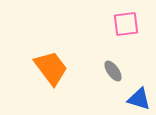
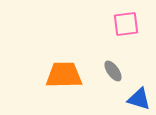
orange trapezoid: moved 13 px right, 7 px down; rotated 54 degrees counterclockwise
